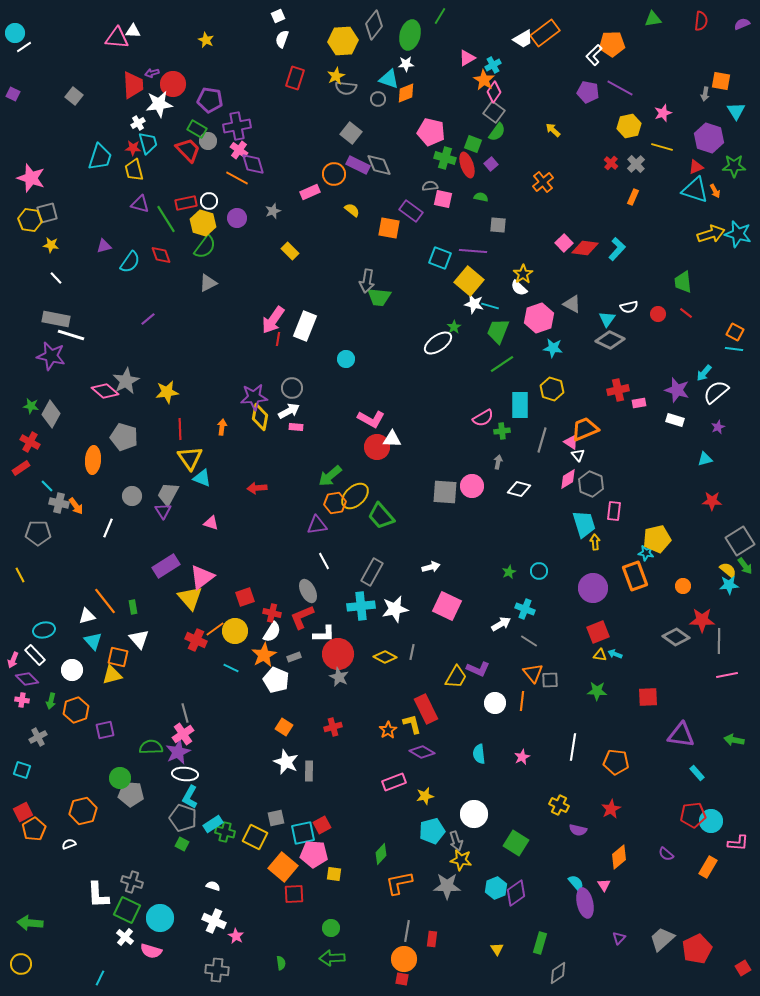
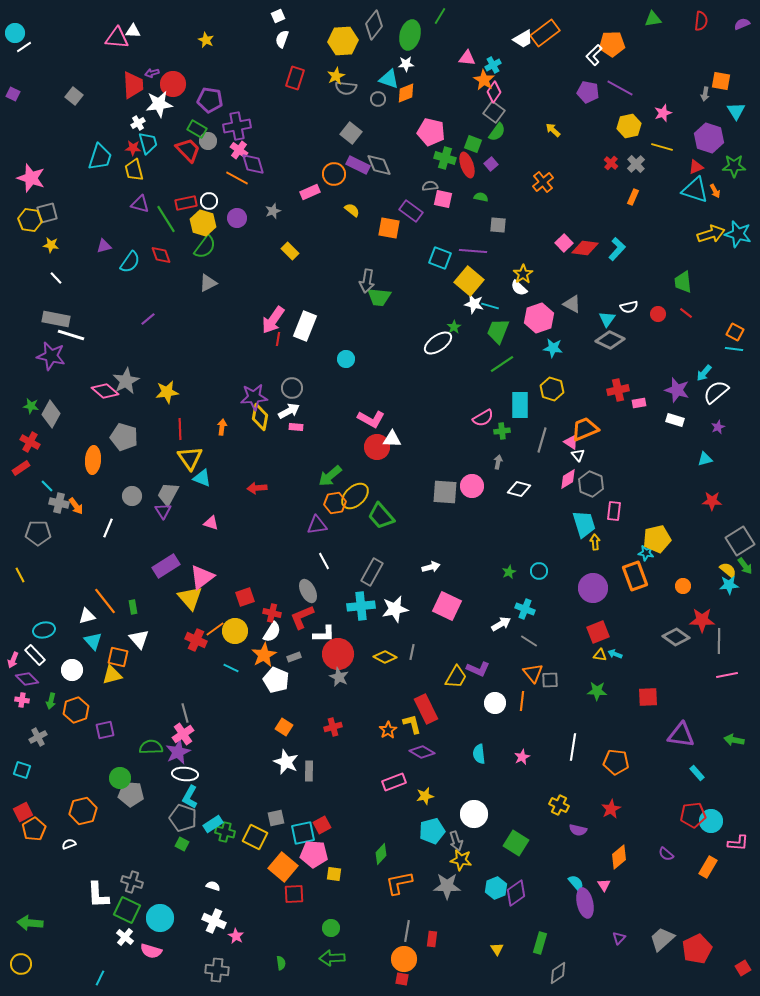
pink triangle at (467, 58): rotated 36 degrees clockwise
